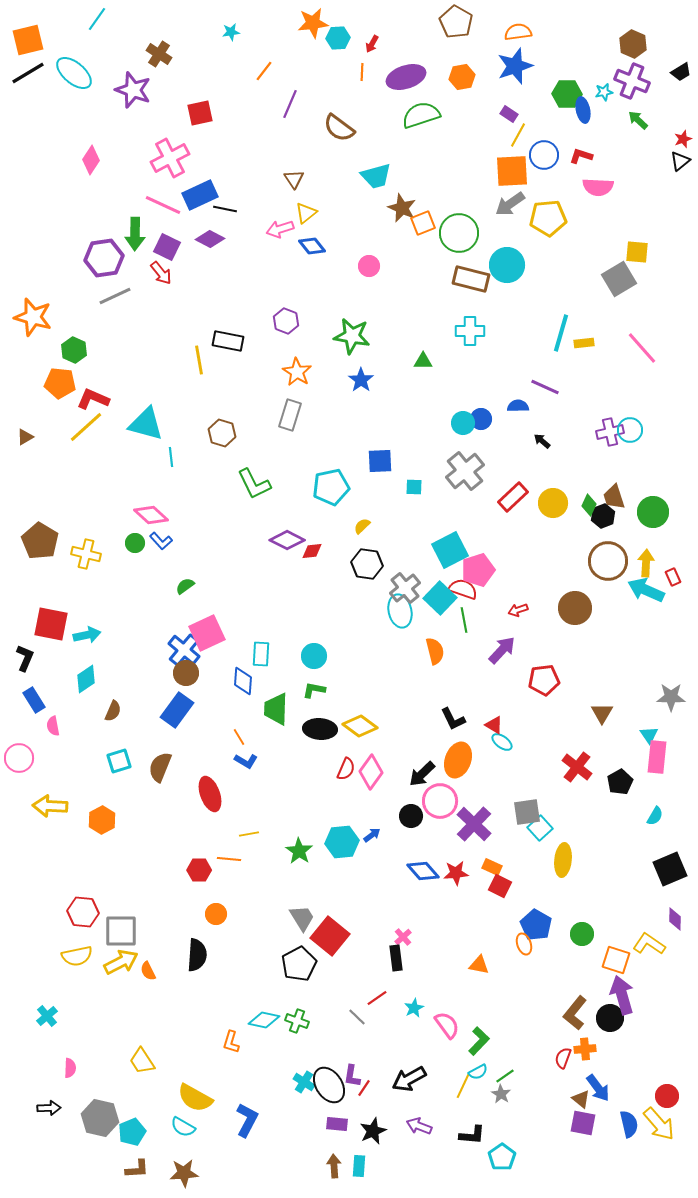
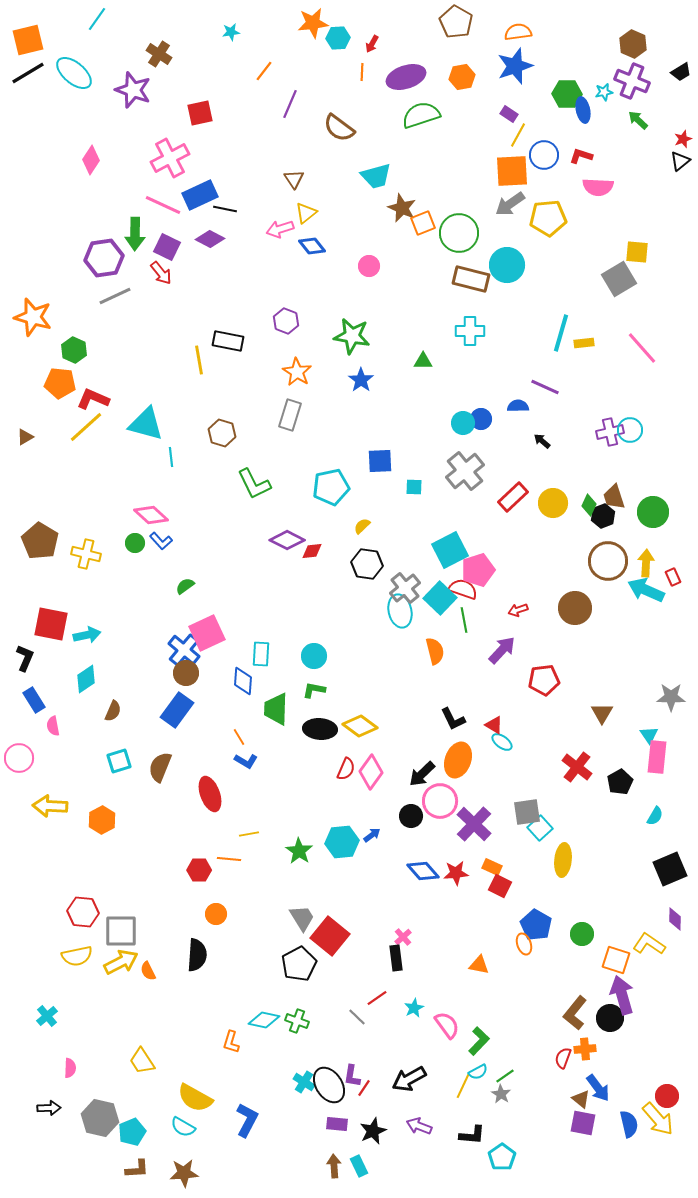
yellow arrow at (659, 1124): moved 1 px left, 5 px up
cyan rectangle at (359, 1166): rotated 30 degrees counterclockwise
